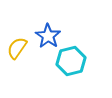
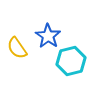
yellow semicircle: rotated 70 degrees counterclockwise
